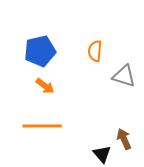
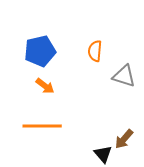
brown arrow: rotated 115 degrees counterclockwise
black triangle: moved 1 px right
